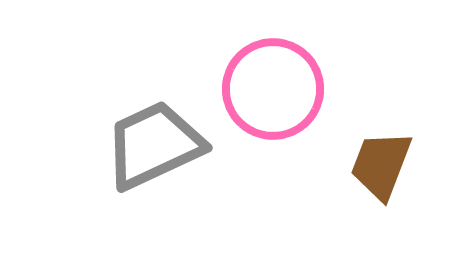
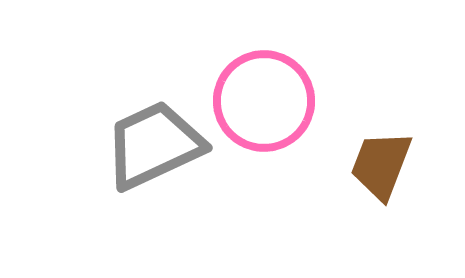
pink circle: moved 9 px left, 12 px down
